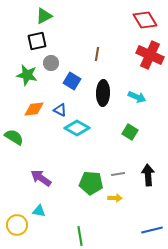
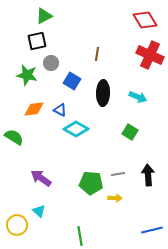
cyan arrow: moved 1 px right
cyan diamond: moved 1 px left, 1 px down
cyan triangle: rotated 32 degrees clockwise
